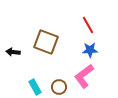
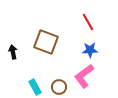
red line: moved 3 px up
black arrow: rotated 72 degrees clockwise
